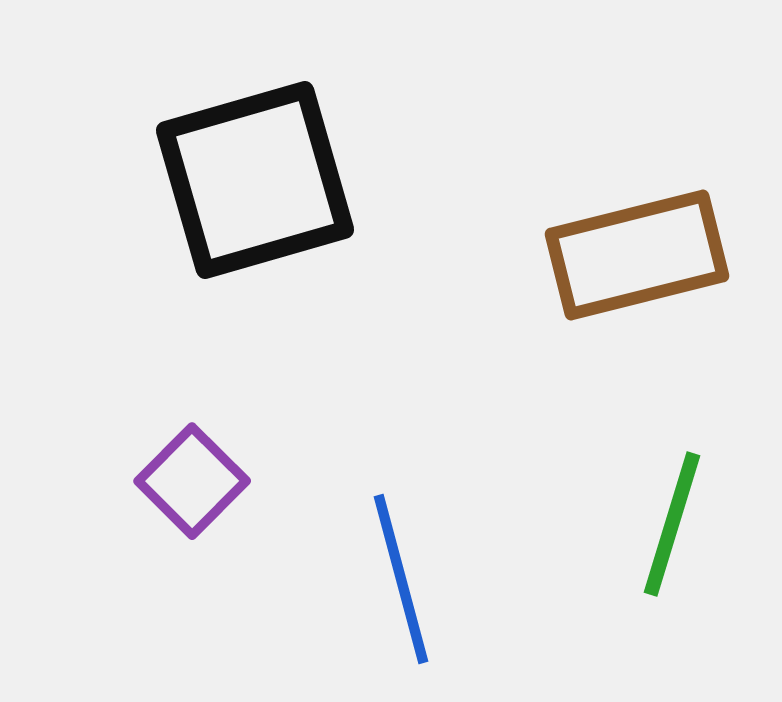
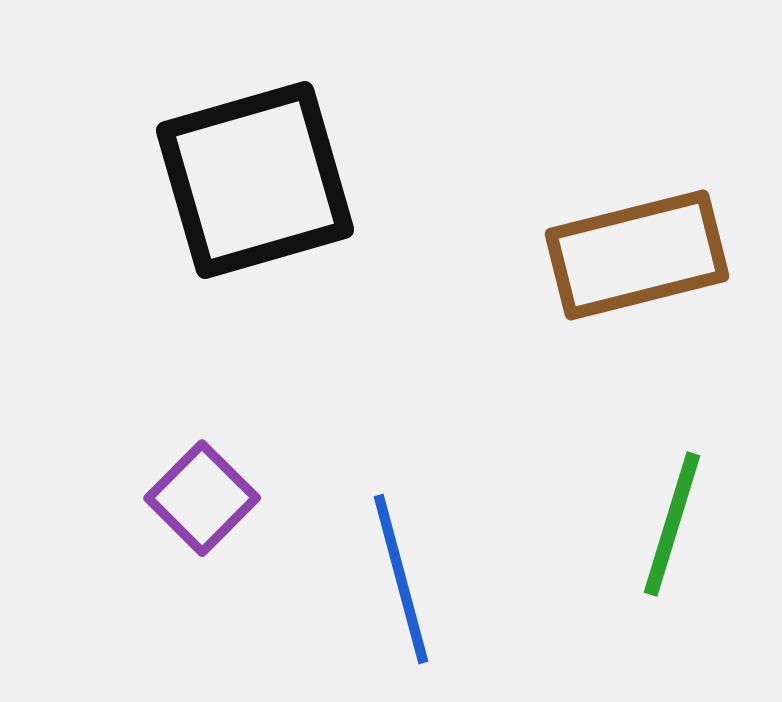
purple square: moved 10 px right, 17 px down
